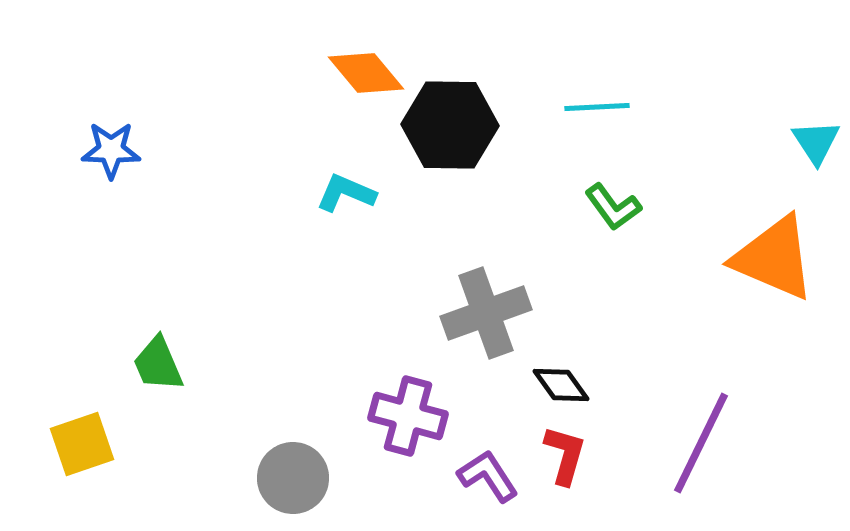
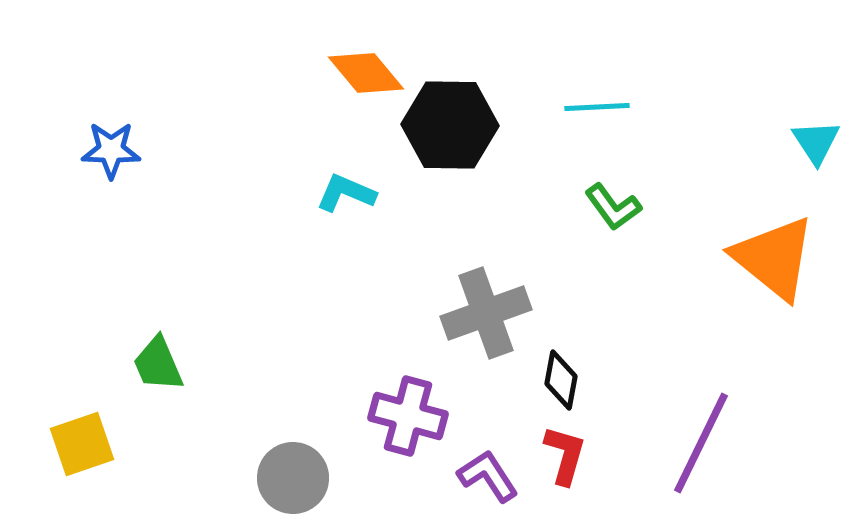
orange triangle: rotated 16 degrees clockwise
black diamond: moved 5 px up; rotated 46 degrees clockwise
